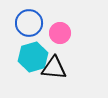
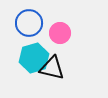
cyan hexagon: moved 1 px right, 1 px down
black triangle: moved 2 px left; rotated 8 degrees clockwise
